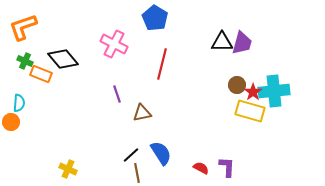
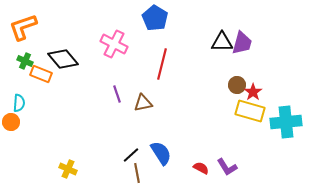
cyan cross: moved 12 px right, 31 px down
brown triangle: moved 1 px right, 10 px up
purple L-shape: rotated 145 degrees clockwise
